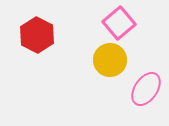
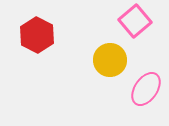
pink square: moved 16 px right, 2 px up
